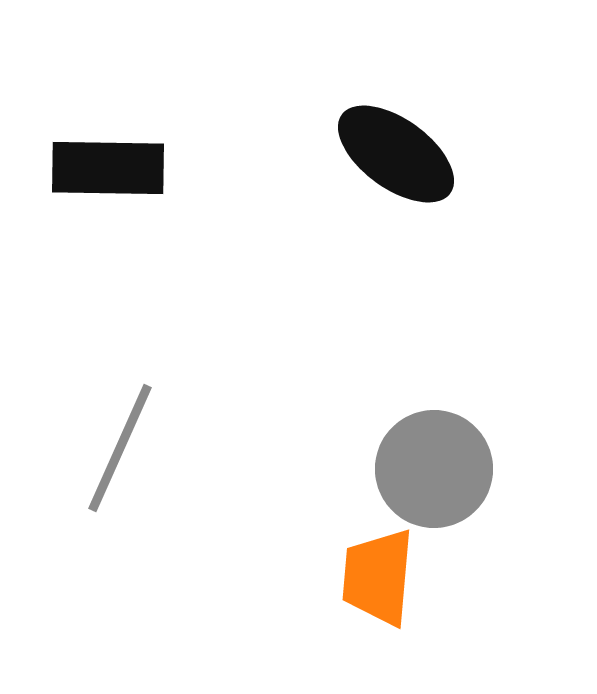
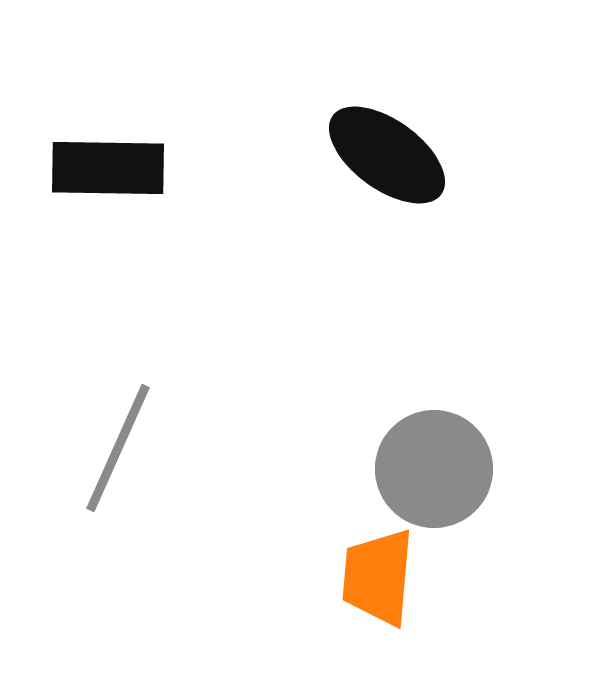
black ellipse: moved 9 px left, 1 px down
gray line: moved 2 px left
